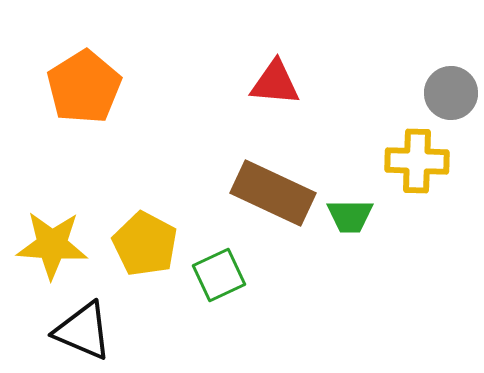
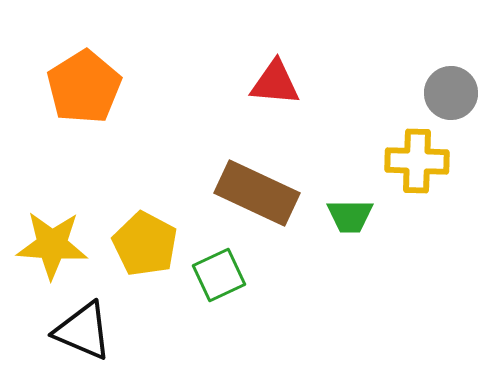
brown rectangle: moved 16 px left
